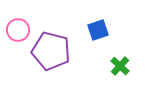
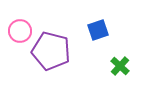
pink circle: moved 2 px right, 1 px down
